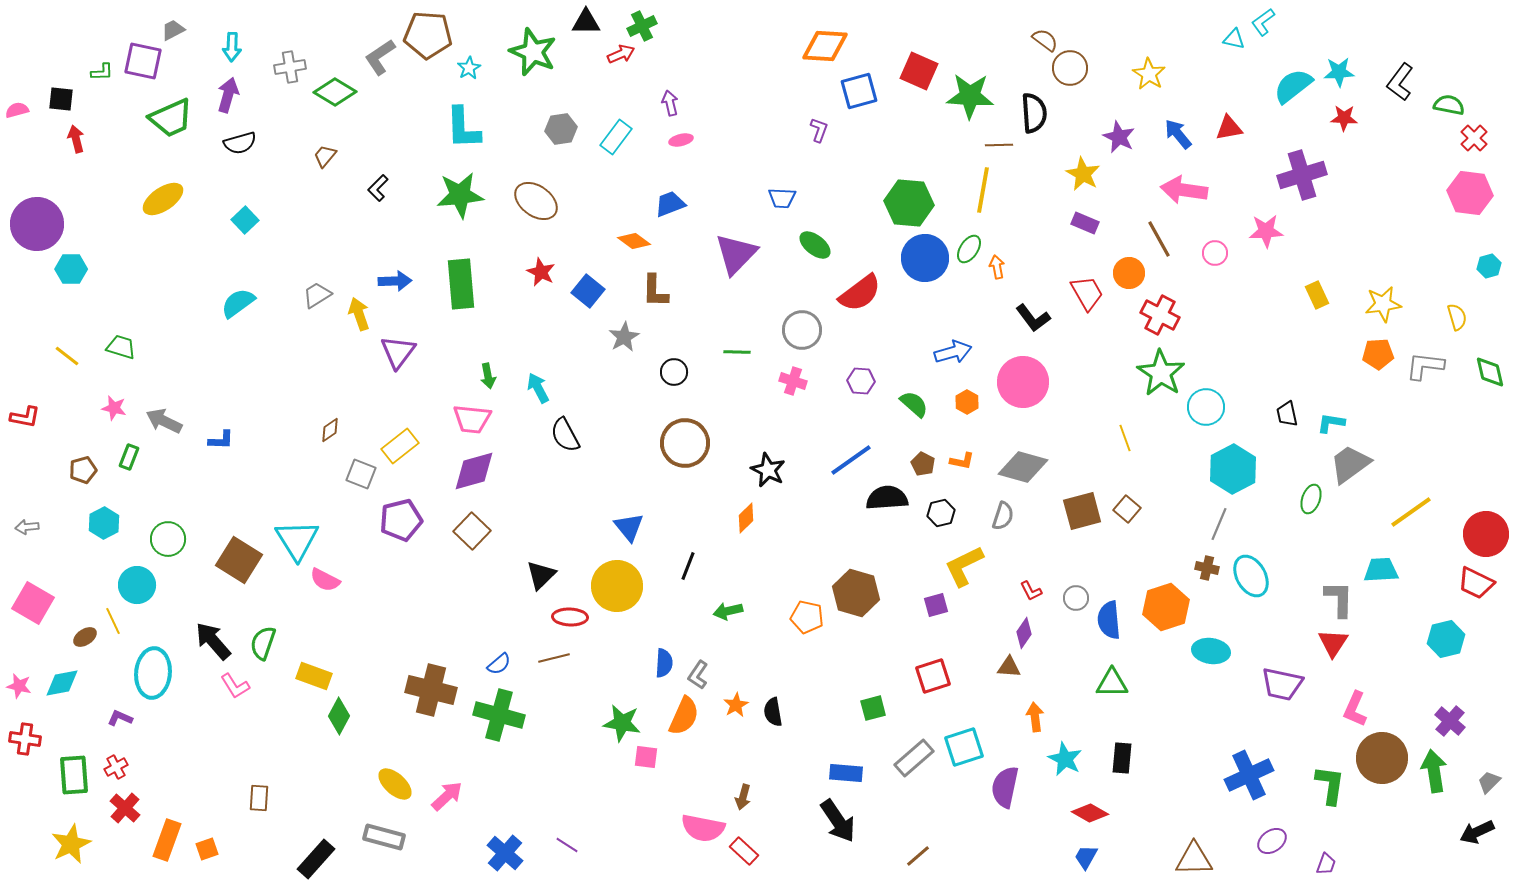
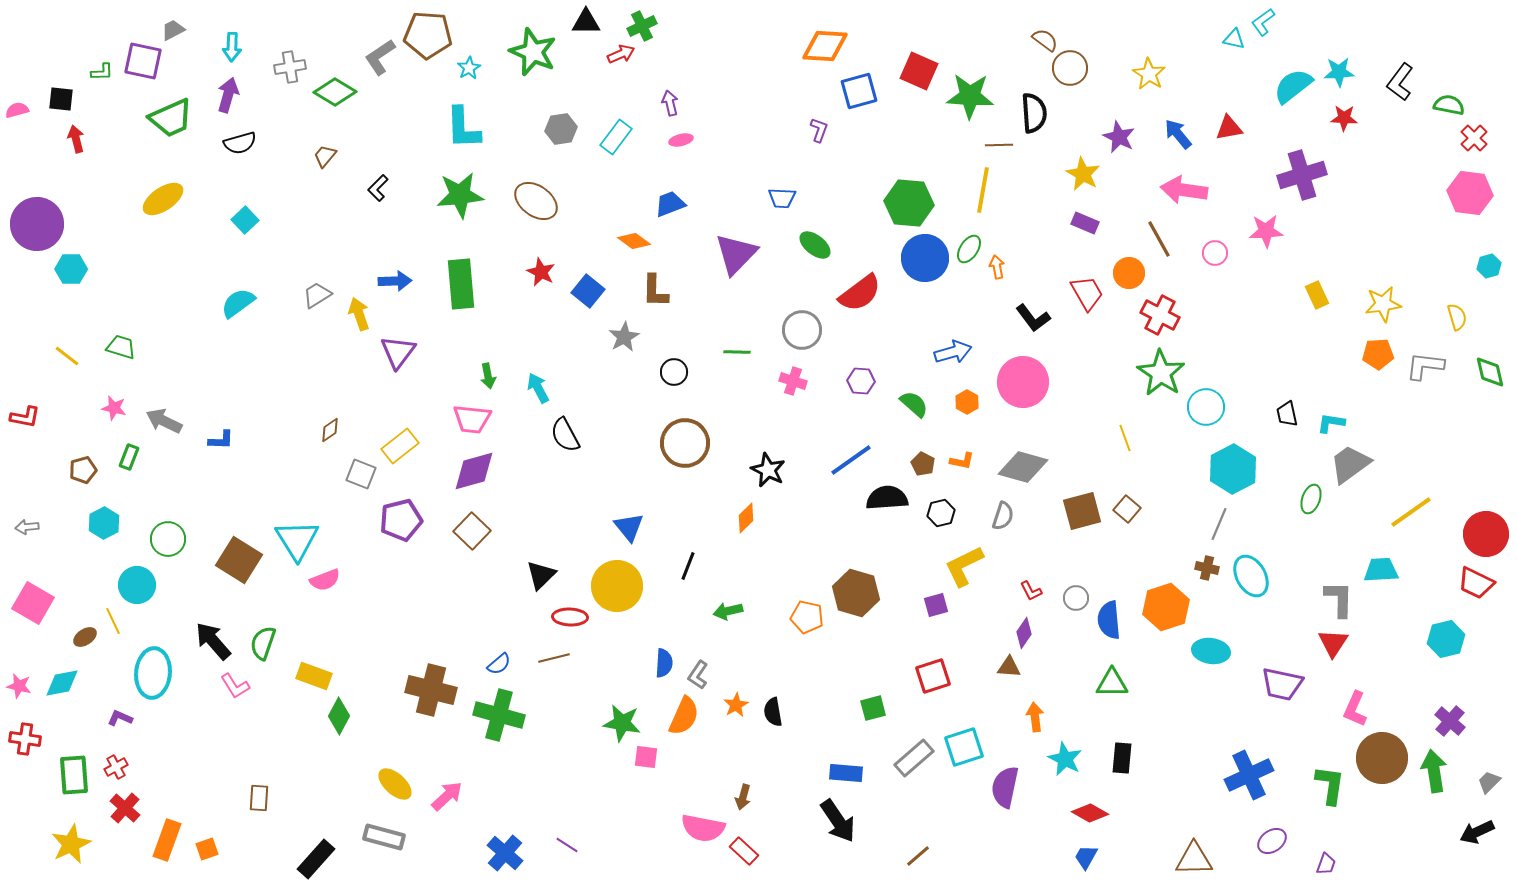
pink semicircle at (325, 580): rotated 48 degrees counterclockwise
